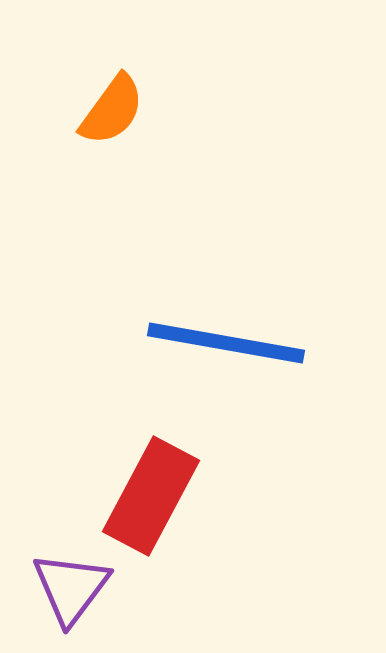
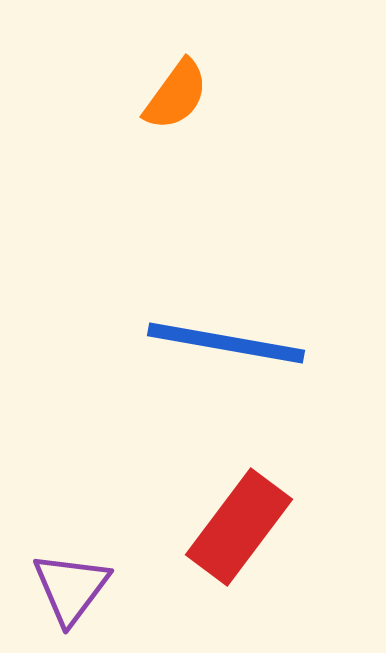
orange semicircle: moved 64 px right, 15 px up
red rectangle: moved 88 px right, 31 px down; rotated 9 degrees clockwise
